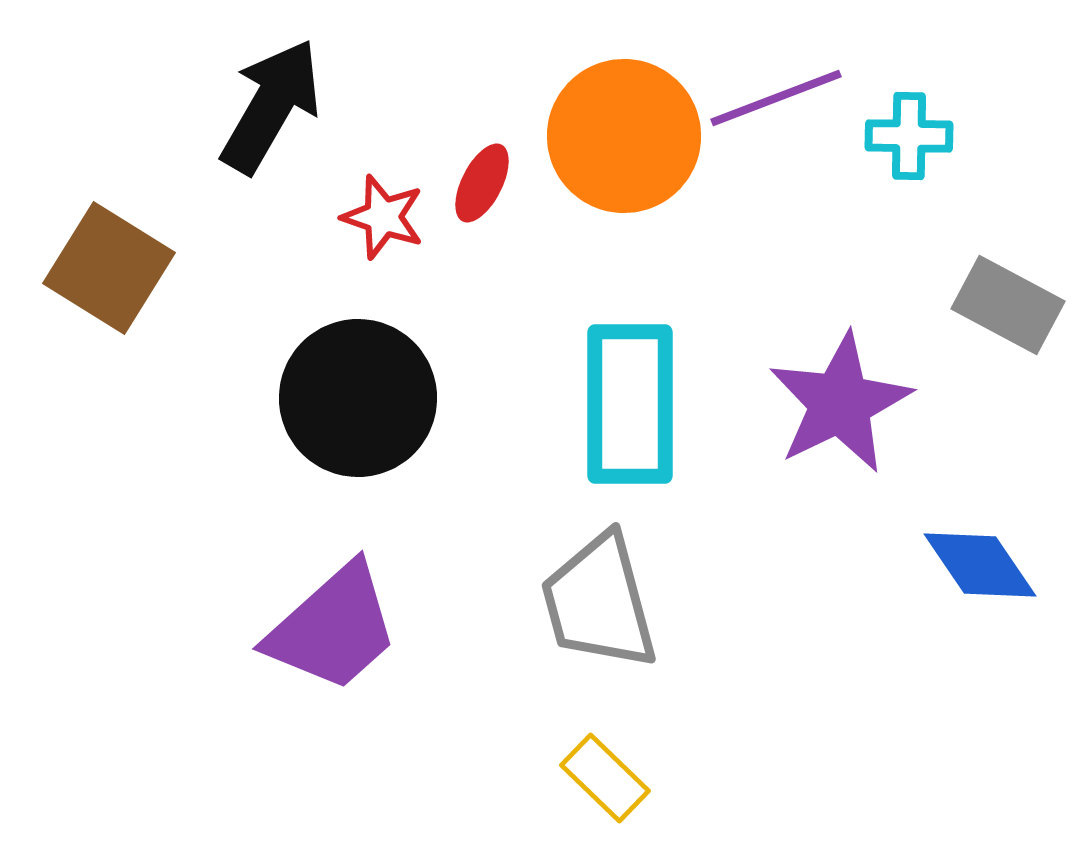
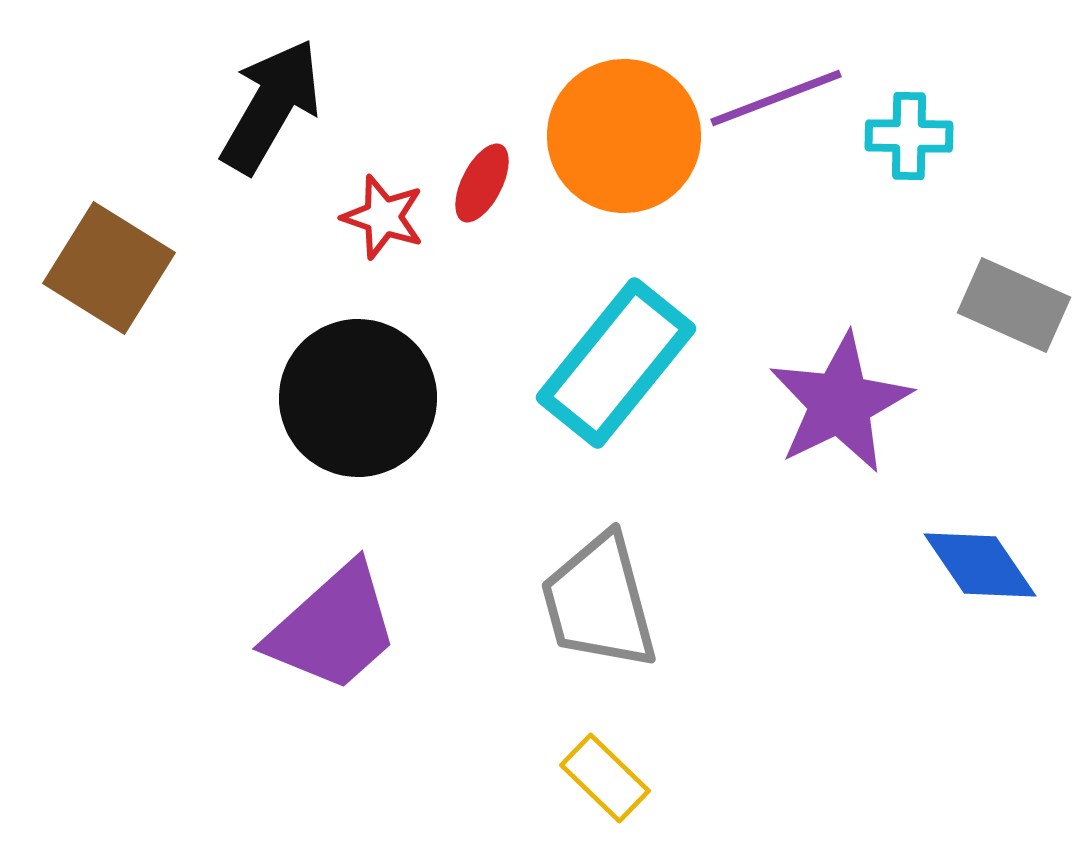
gray rectangle: moved 6 px right; rotated 4 degrees counterclockwise
cyan rectangle: moved 14 px left, 41 px up; rotated 39 degrees clockwise
